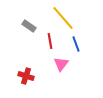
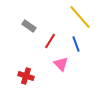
yellow line: moved 17 px right, 1 px up
red line: rotated 42 degrees clockwise
pink triangle: rotated 21 degrees counterclockwise
